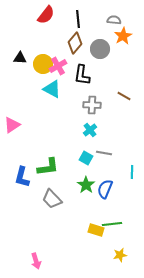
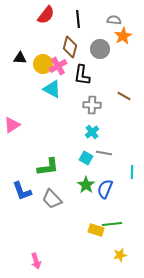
brown diamond: moved 5 px left, 4 px down; rotated 25 degrees counterclockwise
cyan cross: moved 2 px right, 2 px down
blue L-shape: moved 14 px down; rotated 35 degrees counterclockwise
